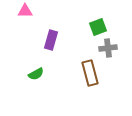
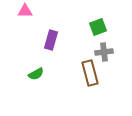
gray cross: moved 4 px left, 4 px down
